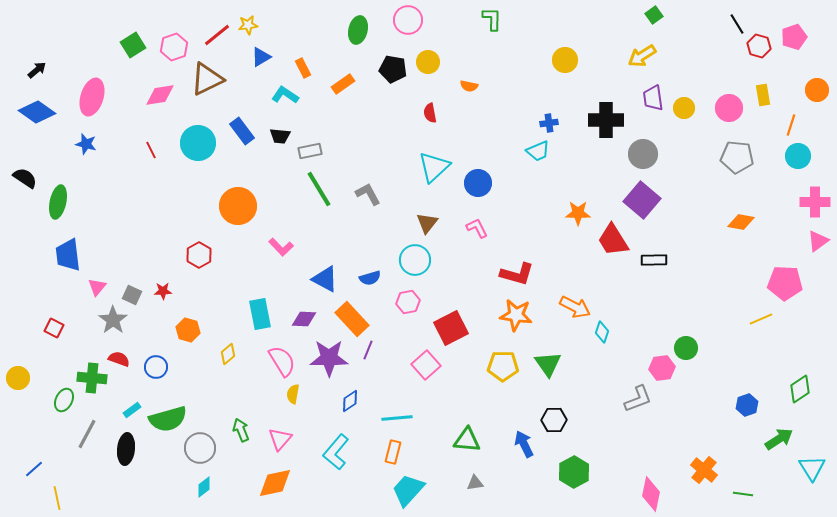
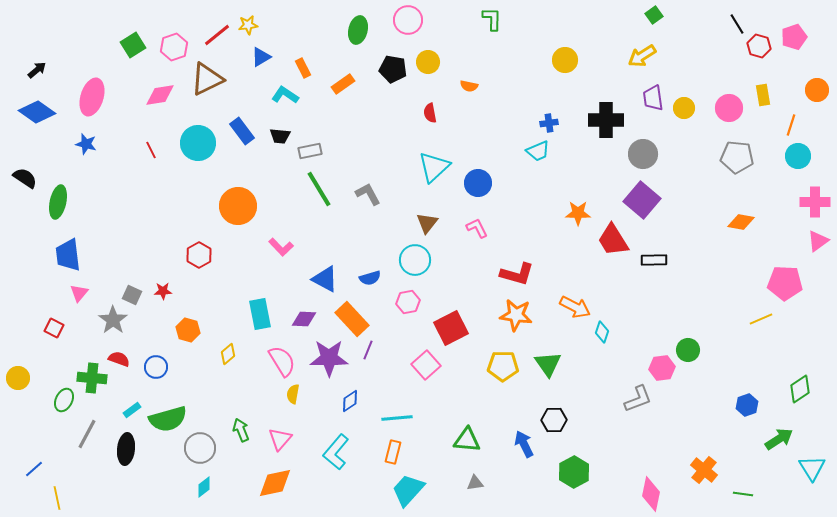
pink triangle at (97, 287): moved 18 px left, 6 px down
green circle at (686, 348): moved 2 px right, 2 px down
